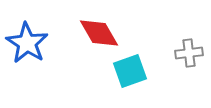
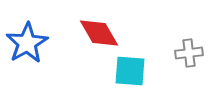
blue star: rotated 9 degrees clockwise
cyan square: rotated 24 degrees clockwise
